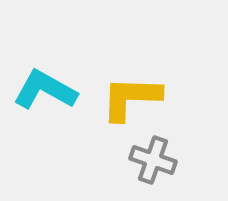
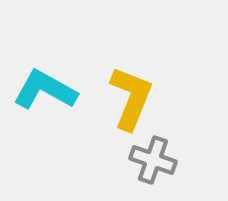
yellow L-shape: rotated 110 degrees clockwise
